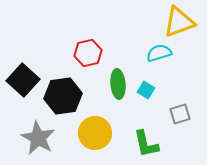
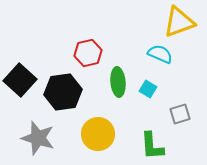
cyan semicircle: moved 1 px right, 1 px down; rotated 40 degrees clockwise
black square: moved 3 px left
green ellipse: moved 2 px up
cyan square: moved 2 px right, 1 px up
black hexagon: moved 4 px up
yellow circle: moved 3 px right, 1 px down
gray star: rotated 12 degrees counterclockwise
green L-shape: moved 6 px right, 2 px down; rotated 8 degrees clockwise
